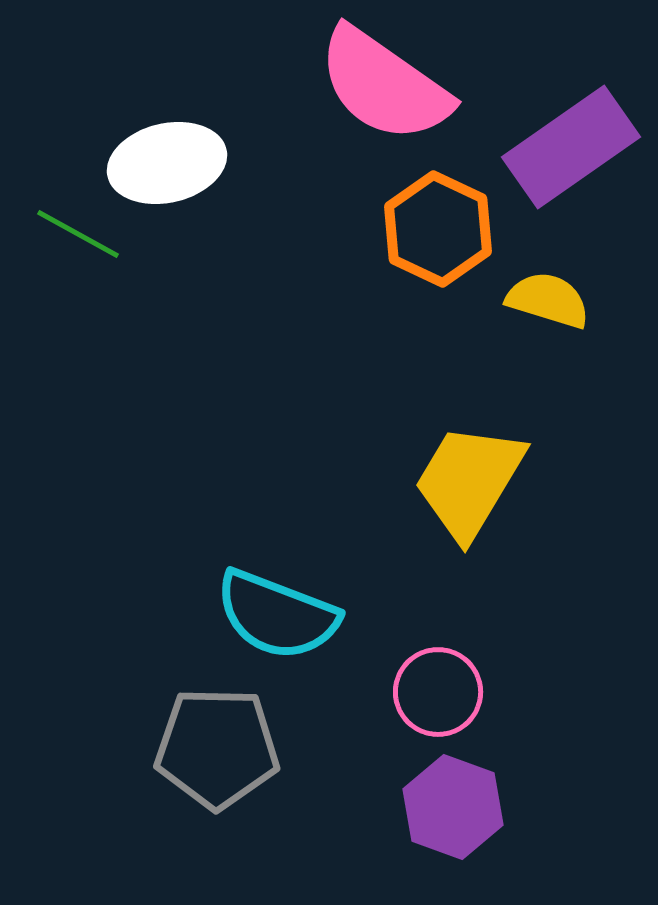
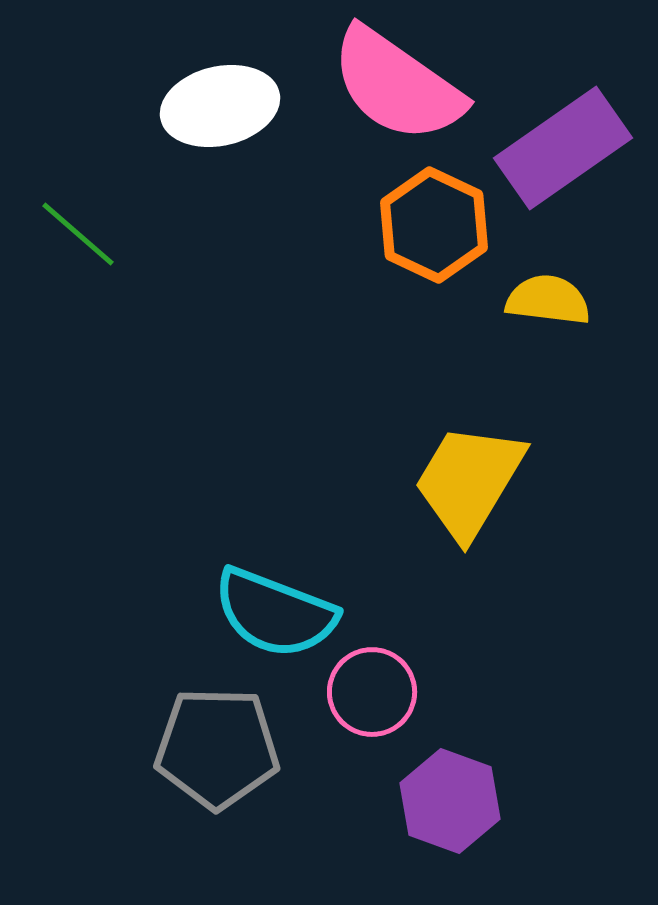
pink semicircle: moved 13 px right
purple rectangle: moved 8 px left, 1 px down
white ellipse: moved 53 px right, 57 px up
orange hexagon: moved 4 px left, 4 px up
green line: rotated 12 degrees clockwise
yellow semicircle: rotated 10 degrees counterclockwise
cyan semicircle: moved 2 px left, 2 px up
pink circle: moved 66 px left
purple hexagon: moved 3 px left, 6 px up
